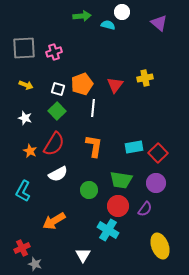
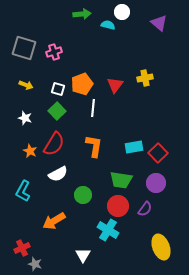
green arrow: moved 2 px up
gray square: rotated 20 degrees clockwise
green circle: moved 6 px left, 5 px down
yellow ellipse: moved 1 px right, 1 px down
